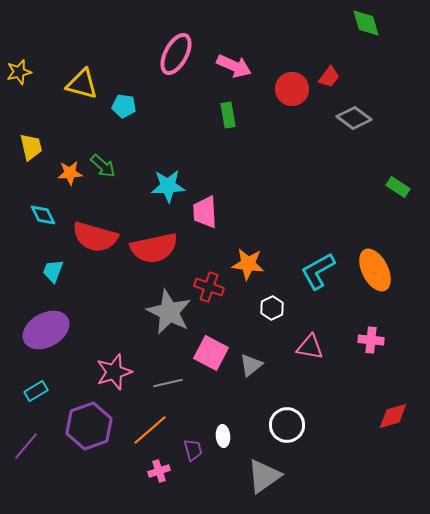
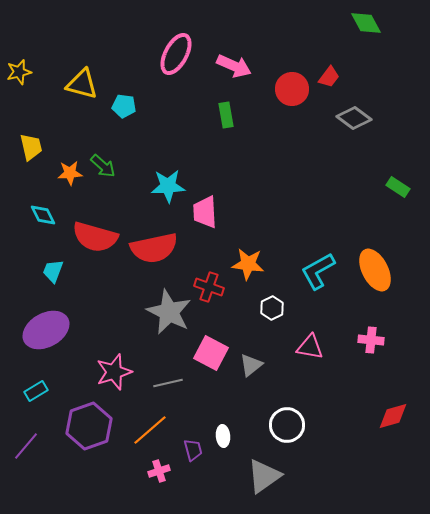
green diamond at (366, 23): rotated 12 degrees counterclockwise
green rectangle at (228, 115): moved 2 px left
